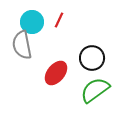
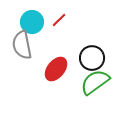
red line: rotated 21 degrees clockwise
red ellipse: moved 4 px up
green semicircle: moved 8 px up
